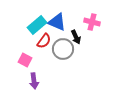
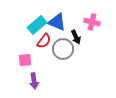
pink square: rotated 32 degrees counterclockwise
